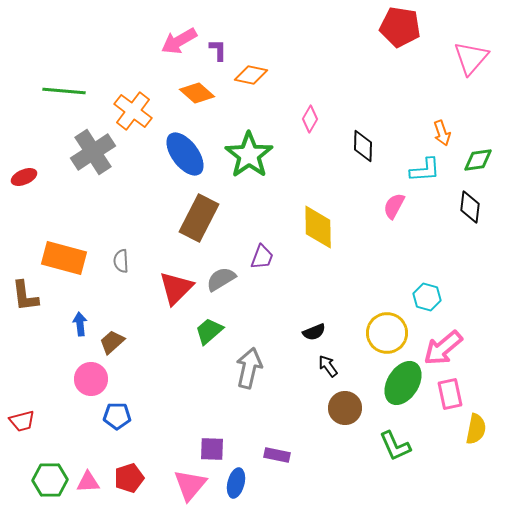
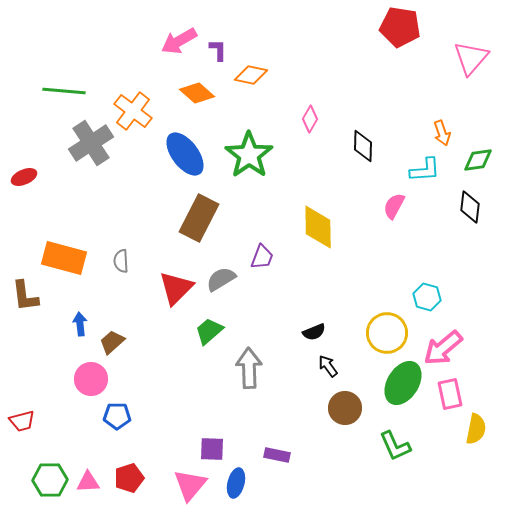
gray cross at (93, 152): moved 2 px left, 9 px up
gray arrow at (249, 368): rotated 15 degrees counterclockwise
